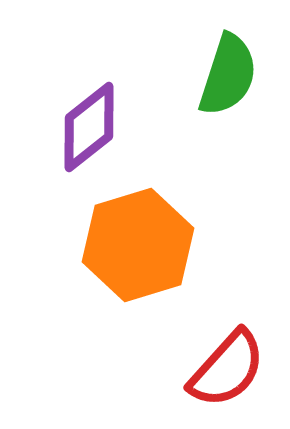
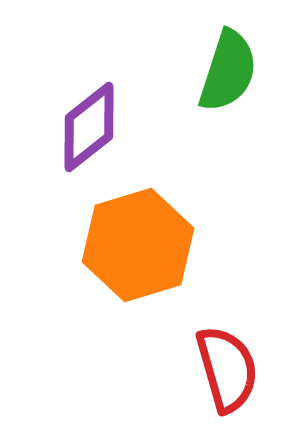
green semicircle: moved 4 px up
red semicircle: rotated 58 degrees counterclockwise
